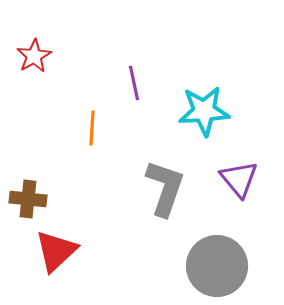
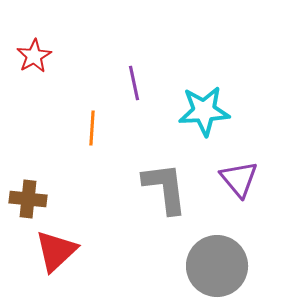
gray L-shape: rotated 26 degrees counterclockwise
